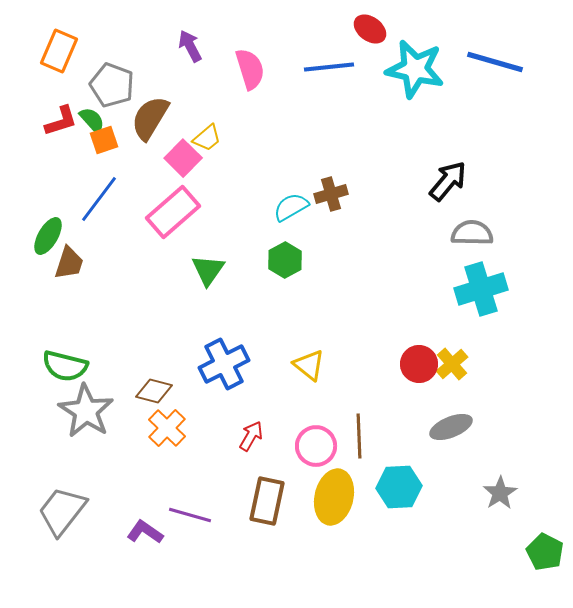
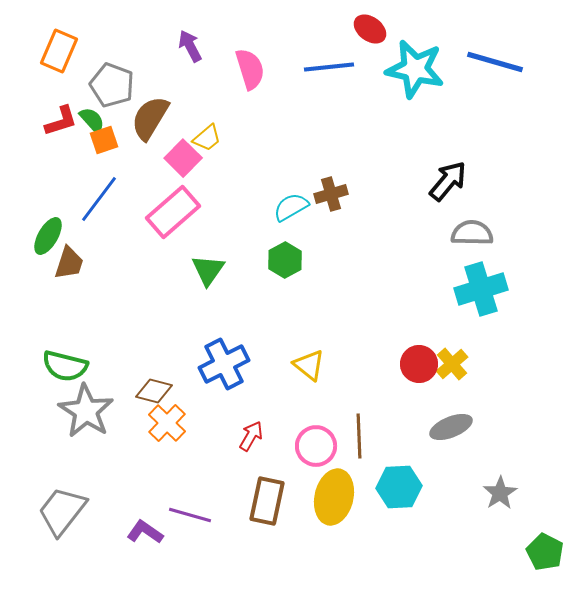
orange cross at (167, 428): moved 5 px up
